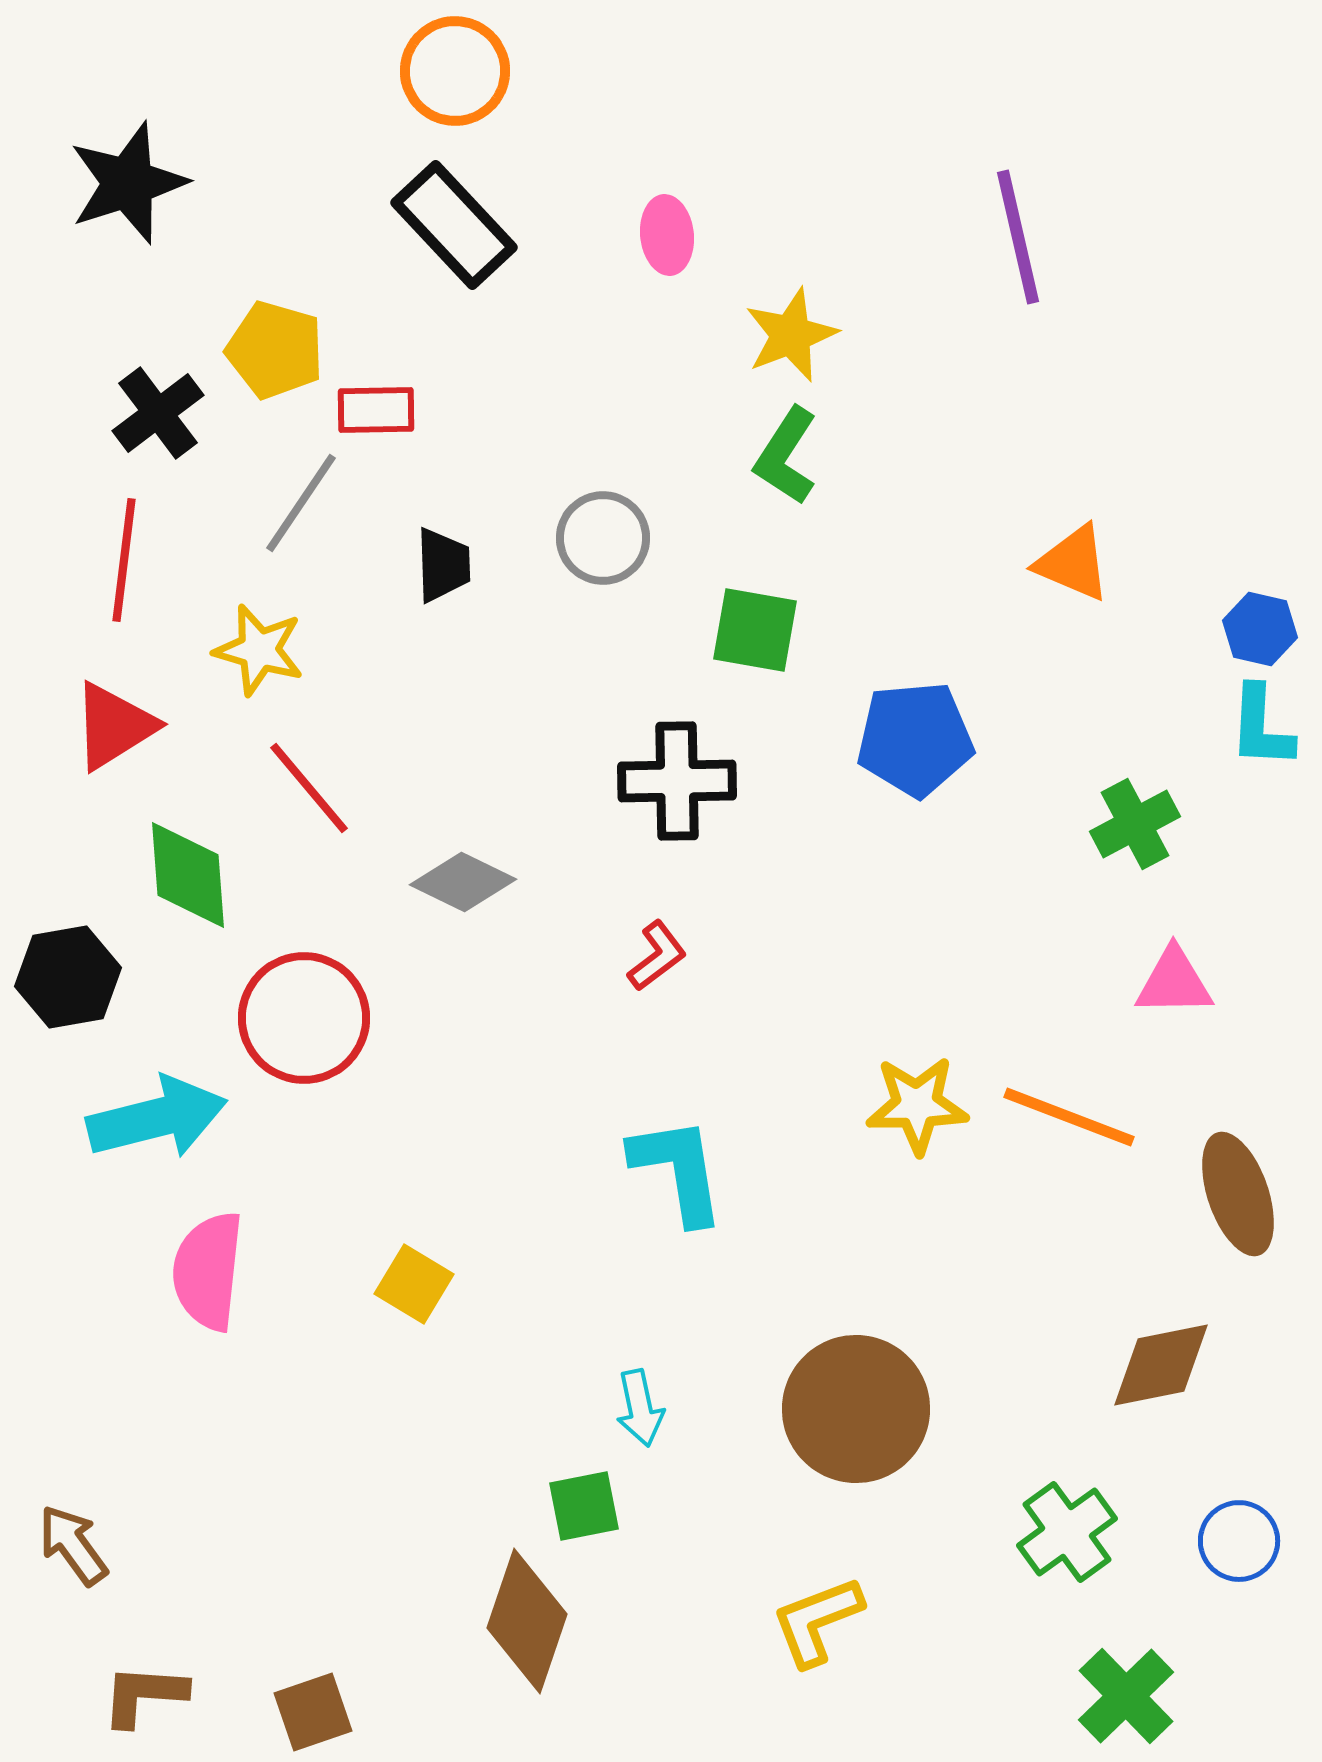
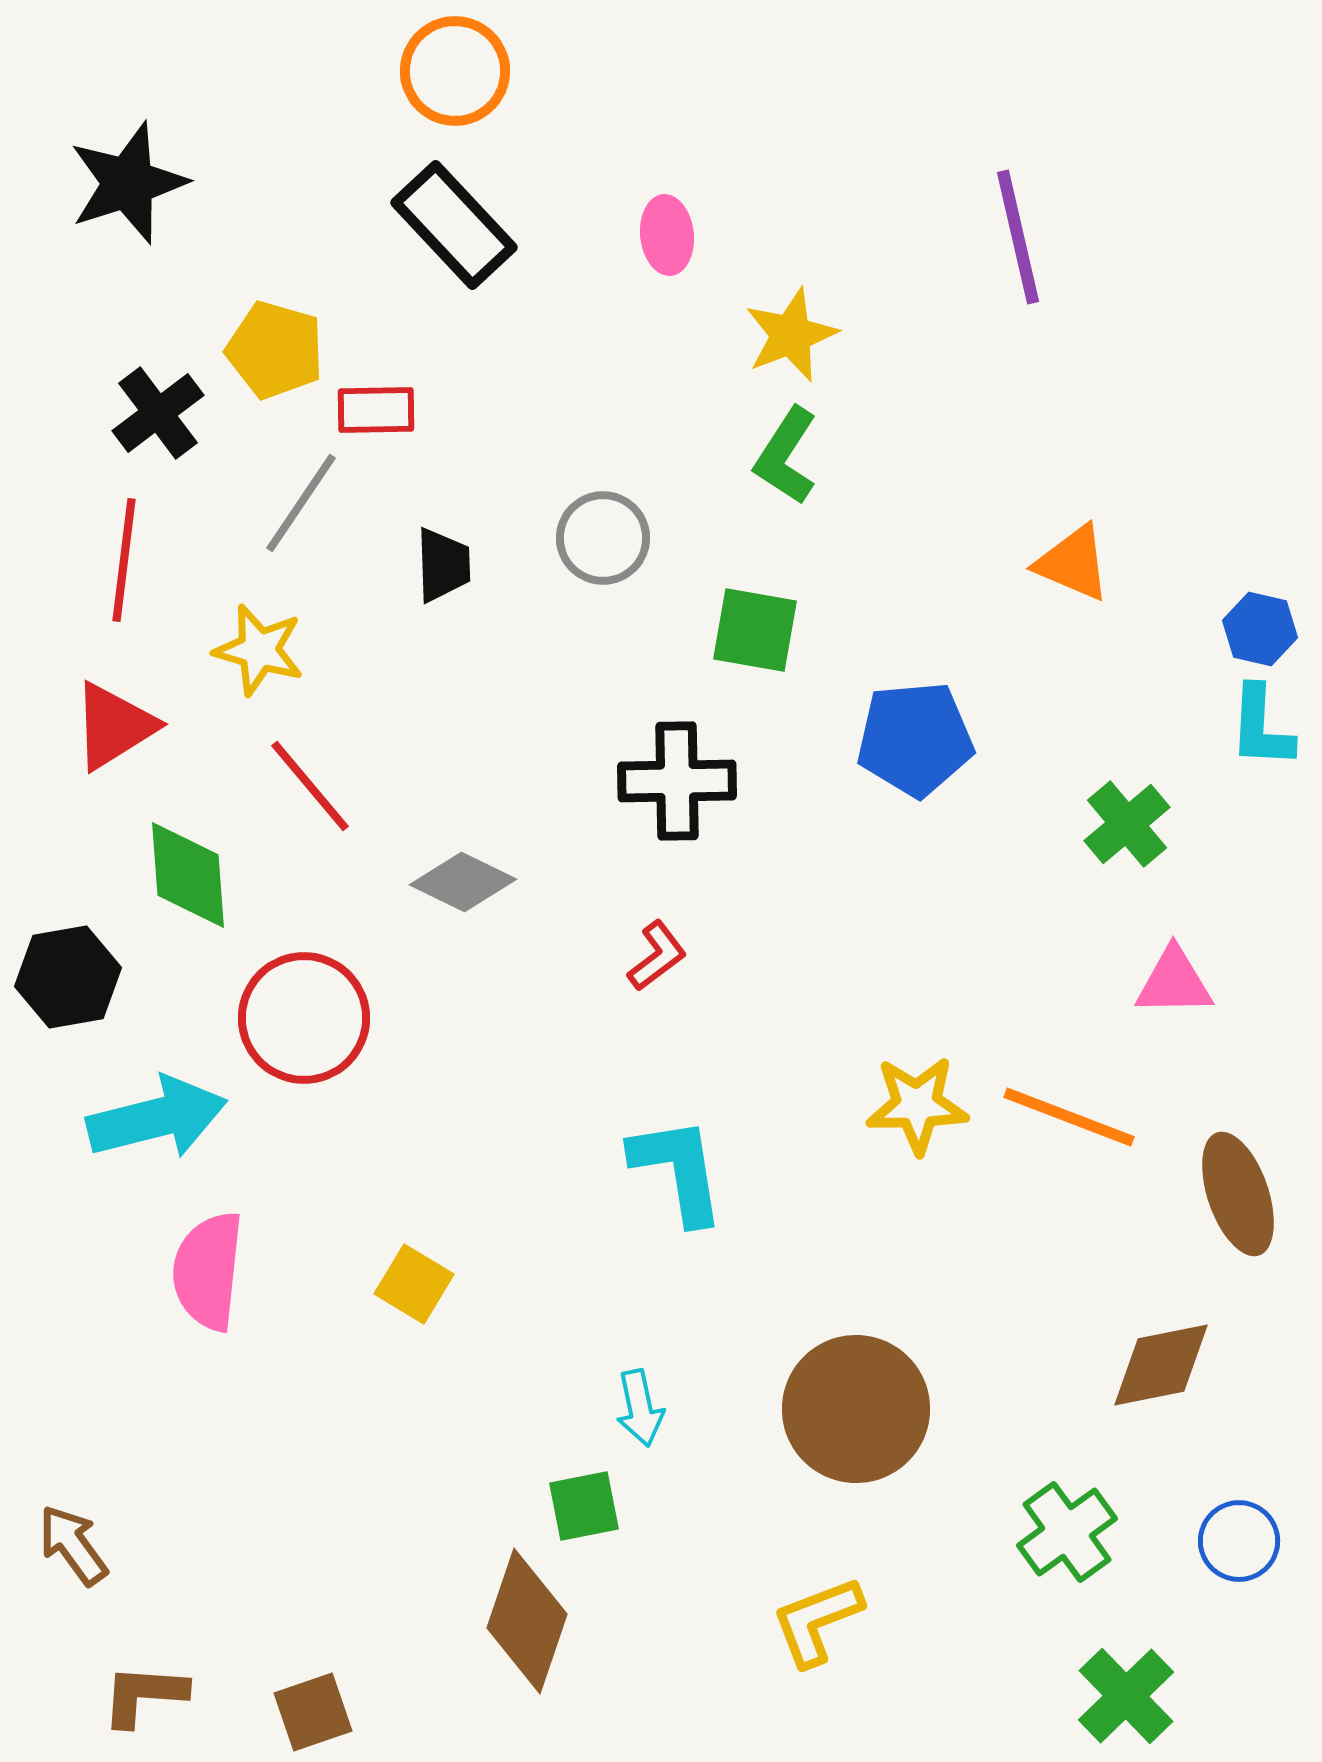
red line at (309, 788): moved 1 px right, 2 px up
green cross at (1135, 824): moved 8 px left; rotated 12 degrees counterclockwise
